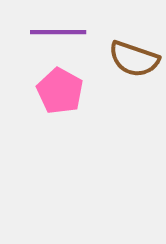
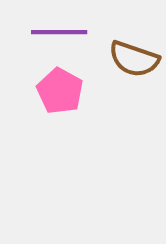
purple line: moved 1 px right
